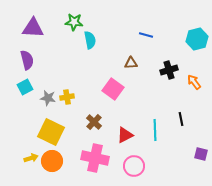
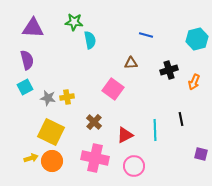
orange arrow: rotated 119 degrees counterclockwise
